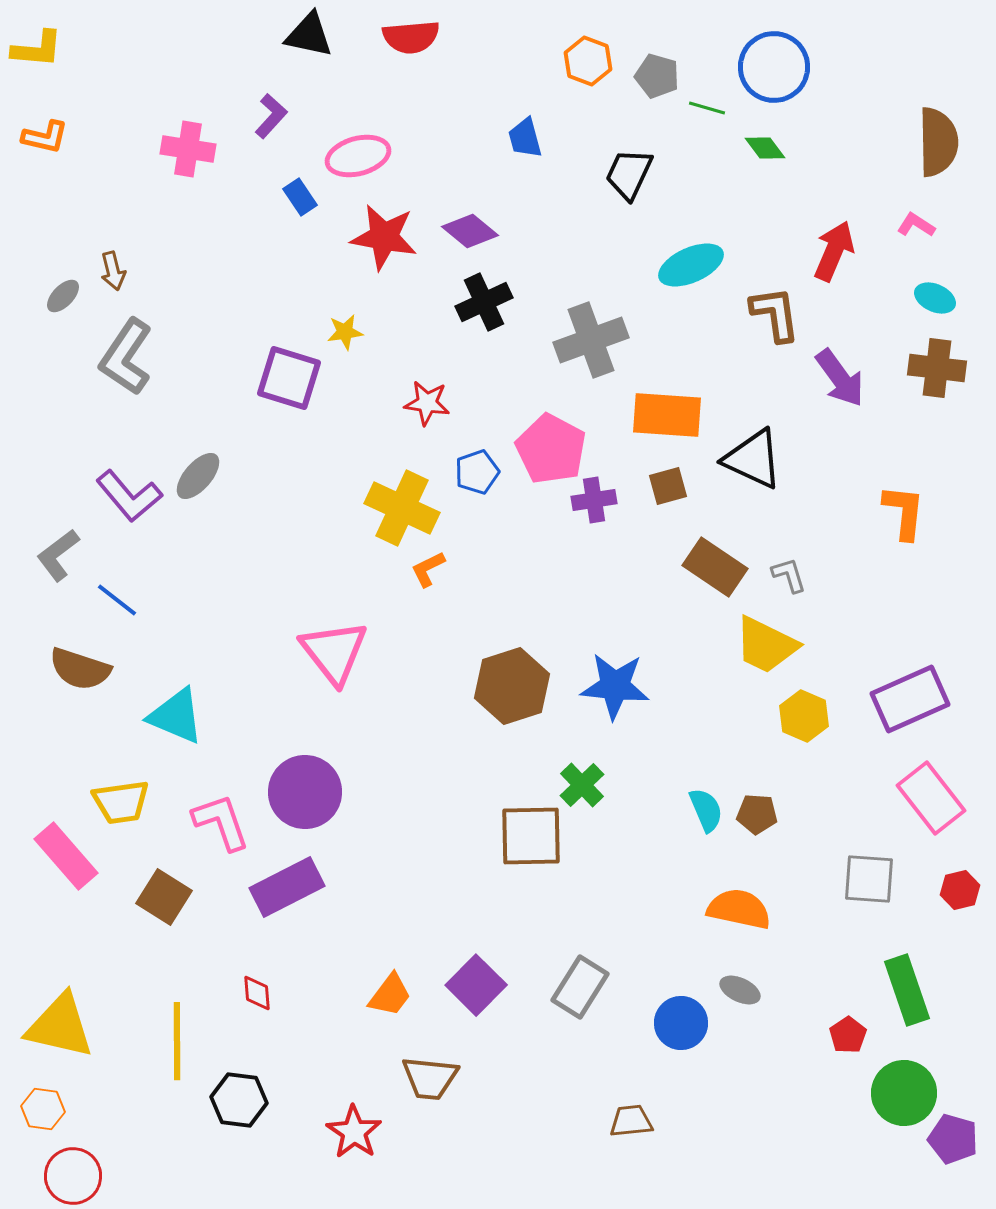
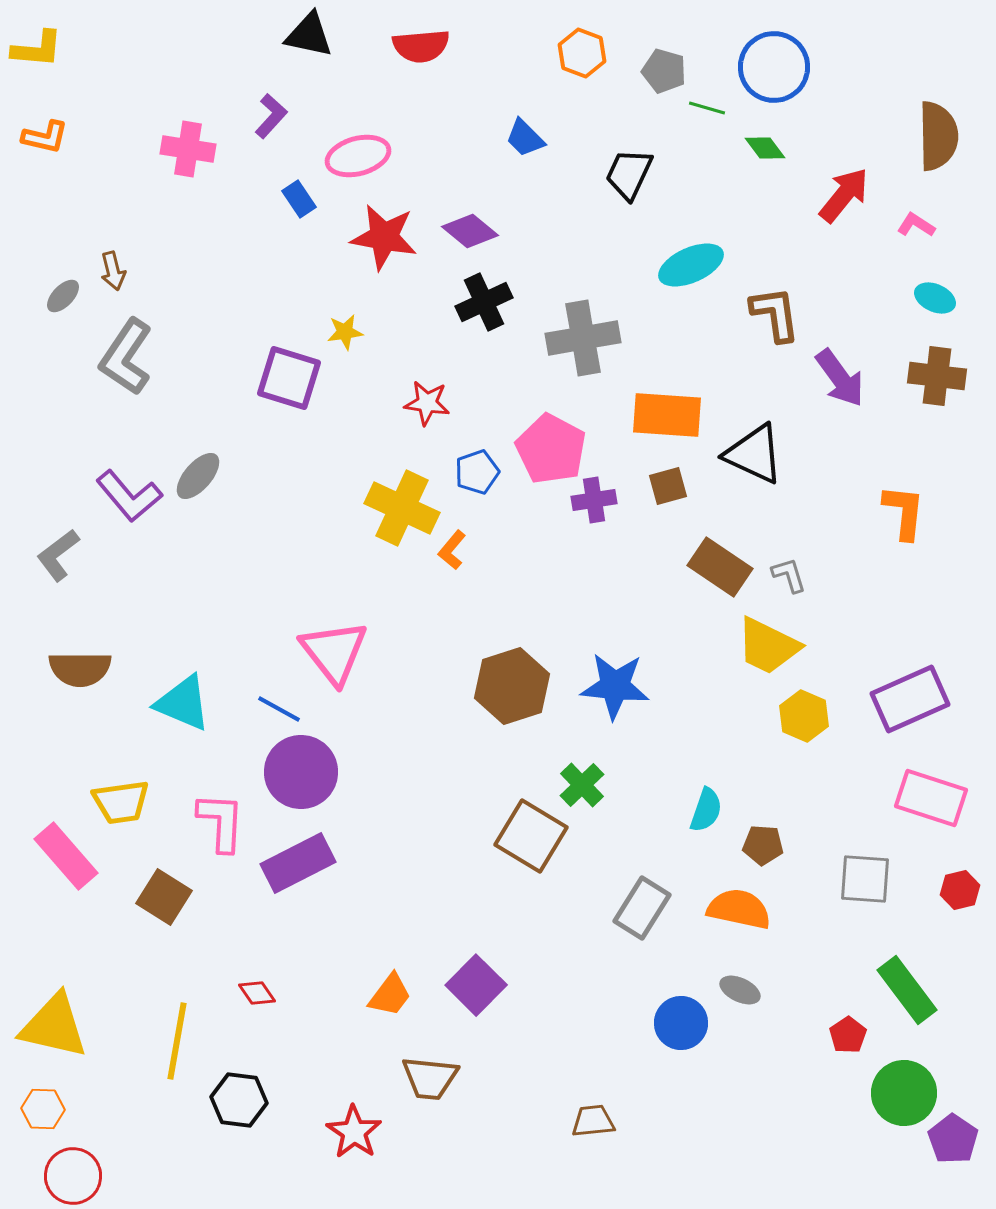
red semicircle at (411, 37): moved 10 px right, 9 px down
orange hexagon at (588, 61): moved 6 px left, 8 px up
gray pentagon at (657, 76): moved 7 px right, 5 px up
blue trapezoid at (525, 138): rotated 30 degrees counterclockwise
brown semicircle at (938, 142): moved 6 px up
blue rectangle at (300, 197): moved 1 px left, 2 px down
red arrow at (834, 251): moved 10 px right, 56 px up; rotated 16 degrees clockwise
gray cross at (591, 340): moved 8 px left, 2 px up; rotated 10 degrees clockwise
brown cross at (937, 368): moved 8 px down
black triangle at (753, 459): moved 1 px right, 5 px up
brown rectangle at (715, 567): moved 5 px right
orange L-shape at (428, 569): moved 24 px right, 19 px up; rotated 24 degrees counterclockwise
blue line at (117, 600): moved 162 px right, 109 px down; rotated 9 degrees counterclockwise
yellow trapezoid at (766, 645): moved 2 px right, 1 px down
brown semicircle at (80, 669): rotated 18 degrees counterclockwise
cyan triangle at (176, 716): moved 7 px right, 13 px up
purple circle at (305, 792): moved 4 px left, 20 px up
pink rectangle at (931, 798): rotated 34 degrees counterclockwise
cyan semicircle at (706, 810): rotated 42 degrees clockwise
brown pentagon at (757, 814): moved 6 px right, 31 px down
pink L-shape at (221, 822): rotated 22 degrees clockwise
brown square at (531, 836): rotated 32 degrees clockwise
gray square at (869, 879): moved 4 px left
purple rectangle at (287, 887): moved 11 px right, 24 px up
gray rectangle at (580, 987): moved 62 px right, 79 px up
green rectangle at (907, 990): rotated 18 degrees counterclockwise
red diamond at (257, 993): rotated 30 degrees counterclockwise
yellow triangle at (60, 1026): moved 6 px left
yellow line at (177, 1041): rotated 10 degrees clockwise
orange hexagon at (43, 1109): rotated 6 degrees counterclockwise
brown trapezoid at (631, 1121): moved 38 px left
purple pentagon at (953, 1139): rotated 18 degrees clockwise
